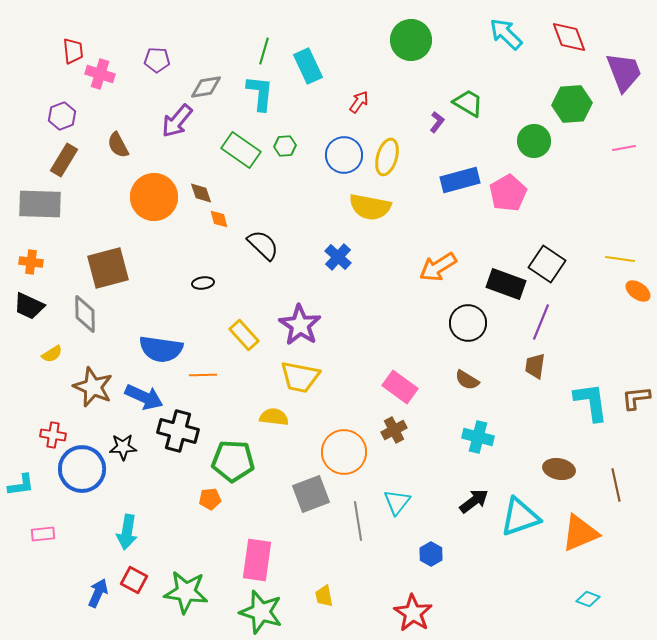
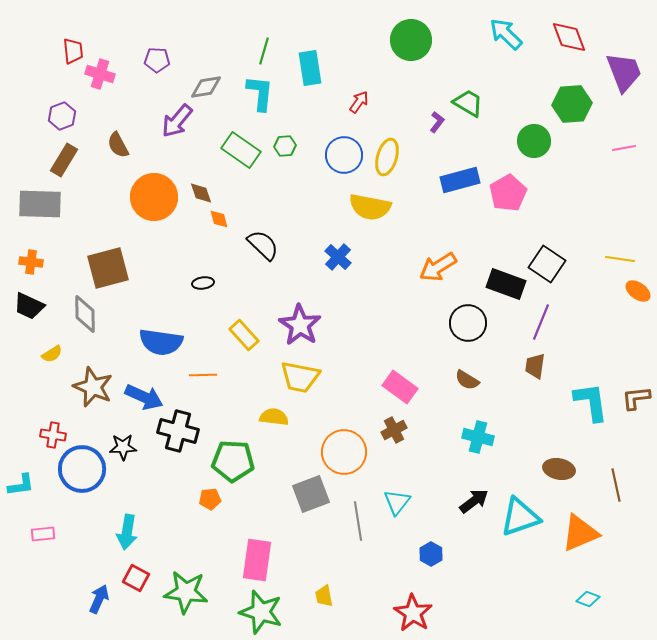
cyan rectangle at (308, 66): moved 2 px right, 2 px down; rotated 16 degrees clockwise
blue semicircle at (161, 349): moved 7 px up
red square at (134, 580): moved 2 px right, 2 px up
blue arrow at (98, 593): moved 1 px right, 6 px down
